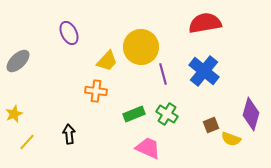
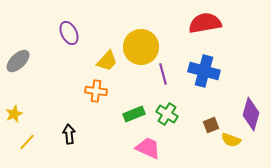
blue cross: rotated 24 degrees counterclockwise
yellow semicircle: moved 1 px down
